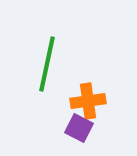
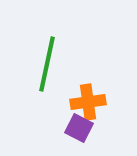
orange cross: moved 1 px down
